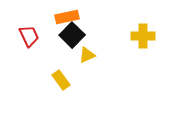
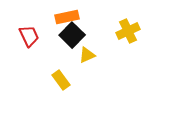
yellow cross: moved 15 px left, 5 px up; rotated 25 degrees counterclockwise
